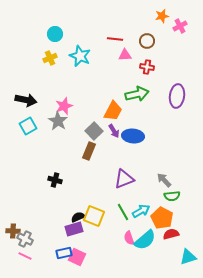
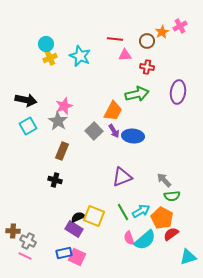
orange star: moved 16 px down; rotated 16 degrees counterclockwise
cyan circle: moved 9 px left, 10 px down
purple ellipse: moved 1 px right, 4 px up
brown rectangle: moved 27 px left
purple triangle: moved 2 px left, 2 px up
purple rectangle: rotated 48 degrees clockwise
red semicircle: rotated 21 degrees counterclockwise
gray cross: moved 3 px right, 2 px down
